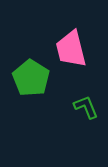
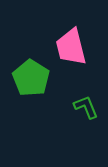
pink trapezoid: moved 2 px up
